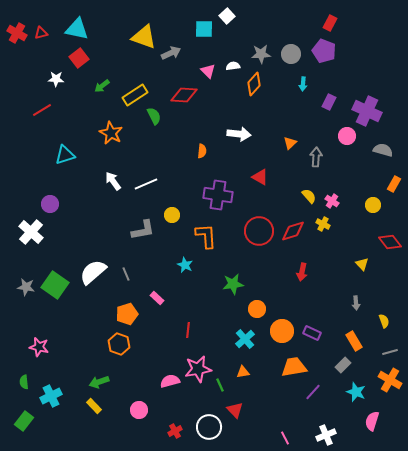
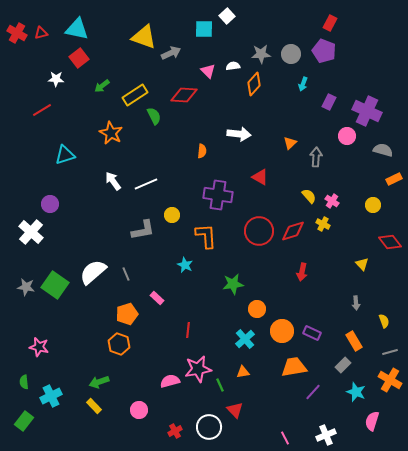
cyan arrow at (303, 84): rotated 16 degrees clockwise
orange rectangle at (394, 184): moved 5 px up; rotated 35 degrees clockwise
